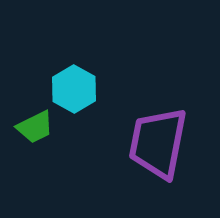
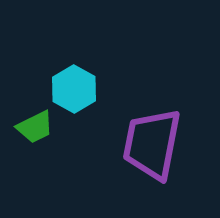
purple trapezoid: moved 6 px left, 1 px down
